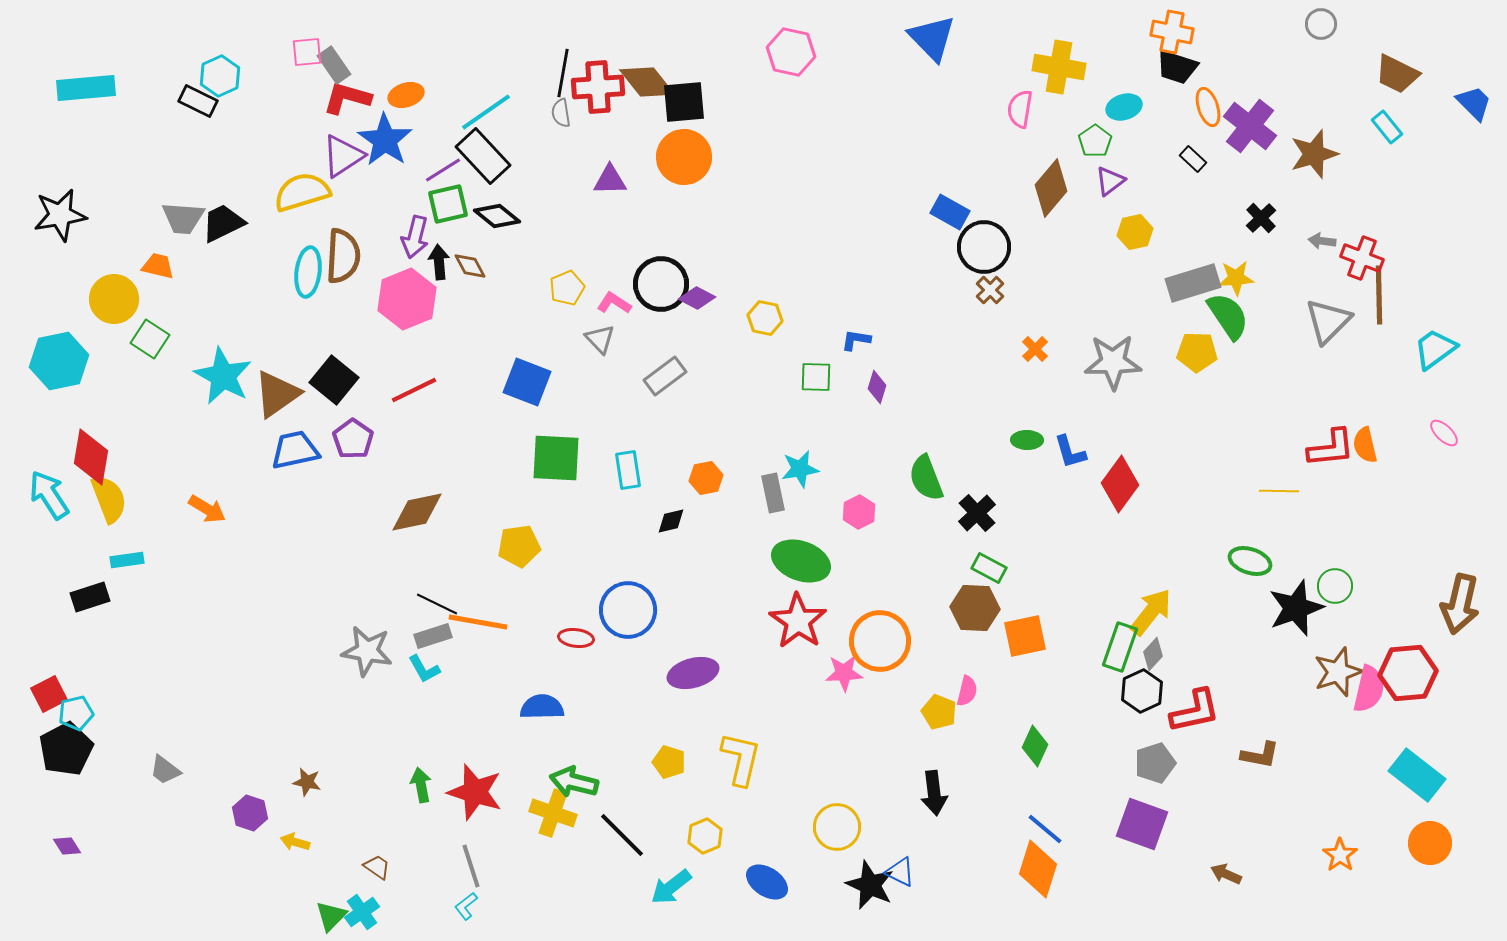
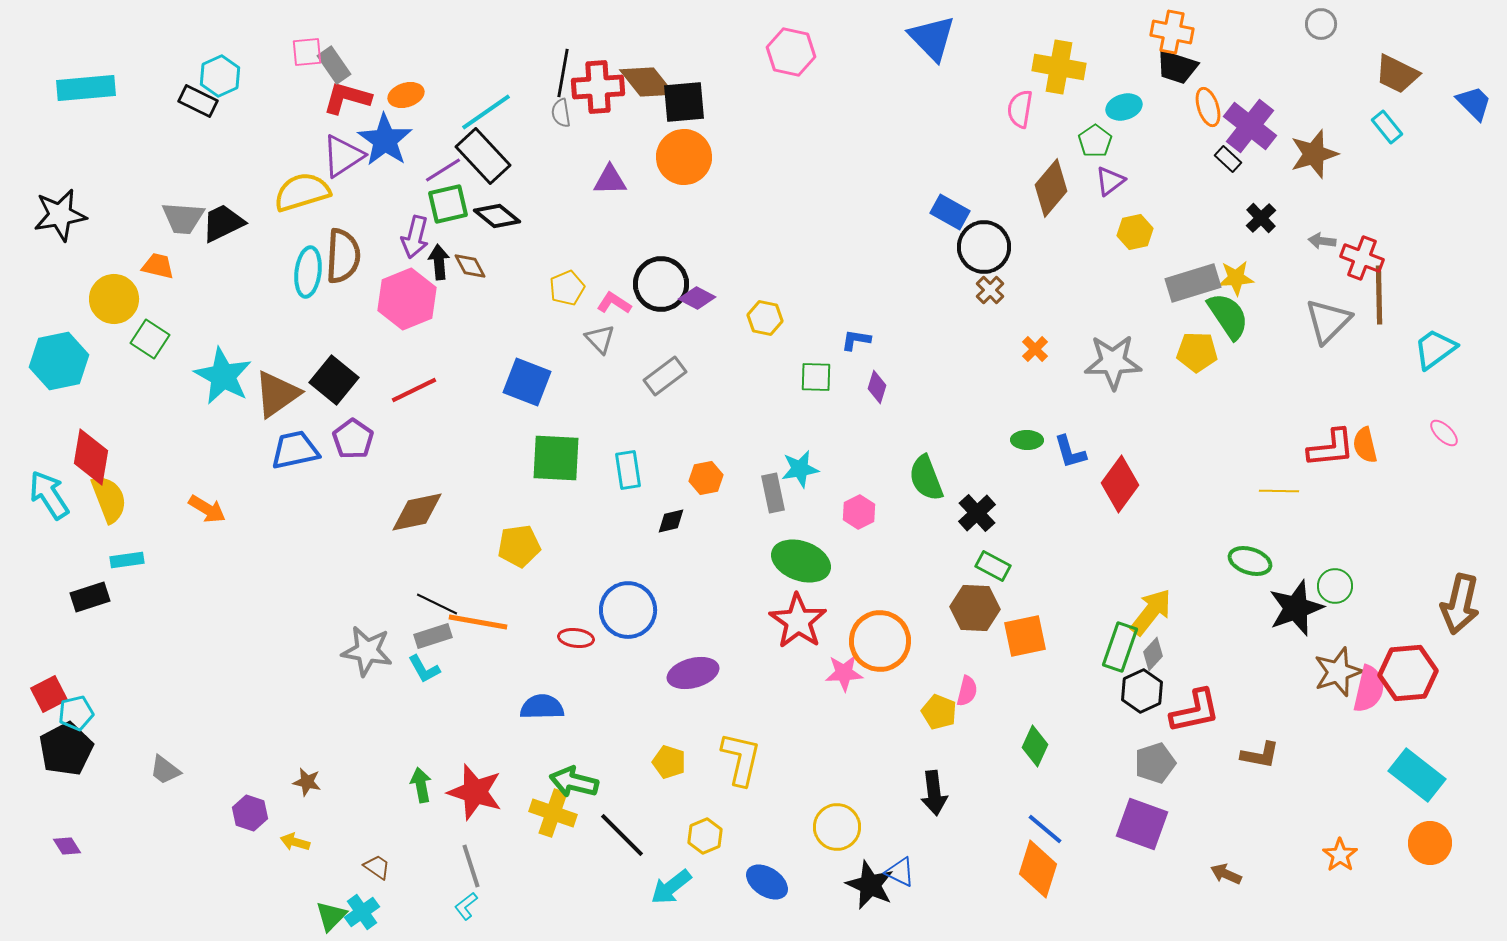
black rectangle at (1193, 159): moved 35 px right
green rectangle at (989, 568): moved 4 px right, 2 px up
